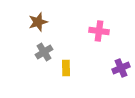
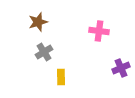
yellow rectangle: moved 5 px left, 9 px down
